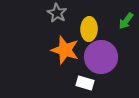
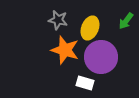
gray star: moved 1 px right, 7 px down; rotated 18 degrees counterclockwise
yellow ellipse: moved 1 px right, 1 px up; rotated 20 degrees clockwise
